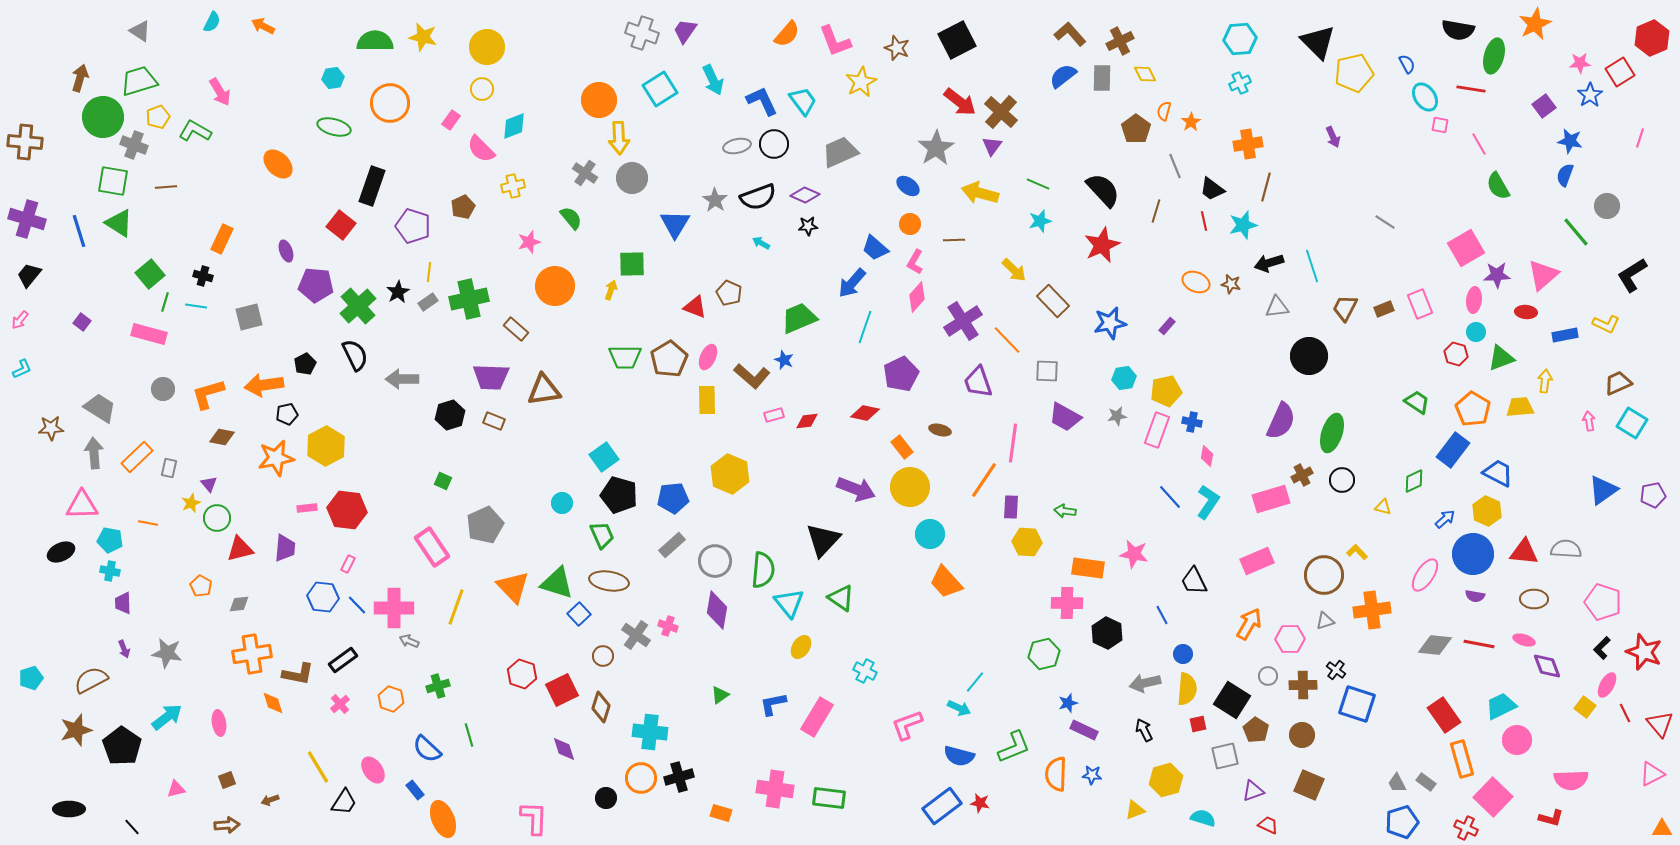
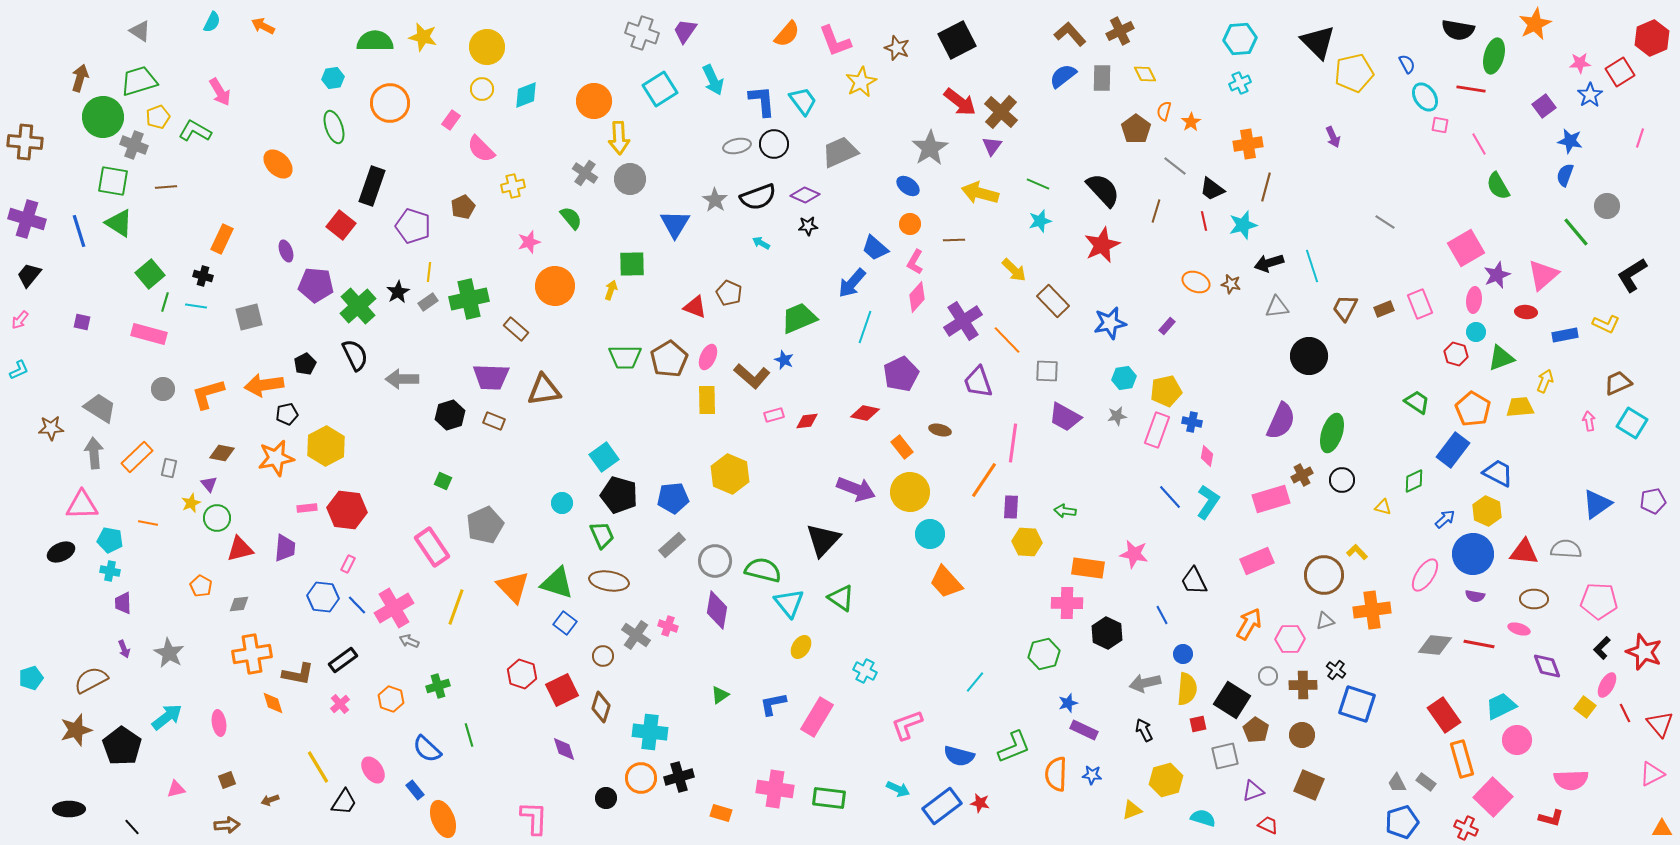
brown cross at (1120, 41): moved 10 px up
orange circle at (599, 100): moved 5 px left, 1 px down
blue L-shape at (762, 101): rotated 20 degrees clockwise
cyan diamond at (514, 126): moved 12 px right, 31 px up
green ellipse at (334, 127): rotated 56 degrees clockwise
gray star at (936, 148): moved 6 px left
gray line at (1175, 166): rotated 30 degrees counterclockwise
gray circle at (632, 178): moved 2 px left, 1 px down
purple star at (1497, 275): rotated 20 degrees counterclockwise
purple square at (82, 322): rotated 24 degrees counterclockwise
cyan L-shape at (22, 369): moved 3 px left, 1 px down
yellow arrow at (1545, 381): rotated 15 degrees clockwise
brown diamond at (222, 437): moved 16 px down
yellow circle at (910, 487): moved 5 px down
blue triangle at (1603, 490): moved 6 px left, 14 px down
purple pentagon at (1653, 495): moved 6 px down
green semicircle at (763, 570): rotated 81 degrees counterclockwise
pink pentagon at (1603, 602): moved 4 px left, 1 px up; rotated 15 degrees counterclockwise
pink cross at (394, 608): rotated 30 degrees counterclockwise
blue square at (579, 614): moved 14 px left, 9 px down; rotated 10 degrees counterclockwise
pink ellipse at (1524, 640): moved 5 px left, 11 px up
gray star at (167, 653): moved 2 px right; rotated 20 degrees clockwise
cyan arrow at (959, 708): moved 61 px left, 81 px down
yellow triangle at (1135, 810): moved 3 px left
